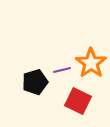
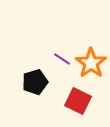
purple line: moved 11 px up; rotated 48 degrees clockwise
